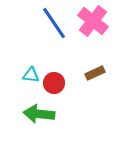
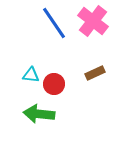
red circle: moved 1 px down
